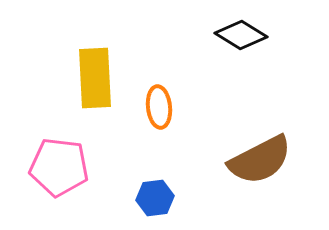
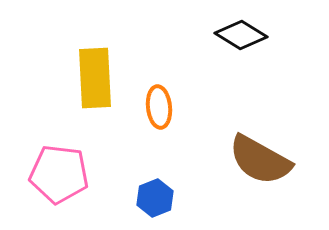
brown semicircle: rotated 56 degrees clockwise
pink pentagon: moved 7 px down
blue hexagon: rotated 15 degrees counterclockwise
